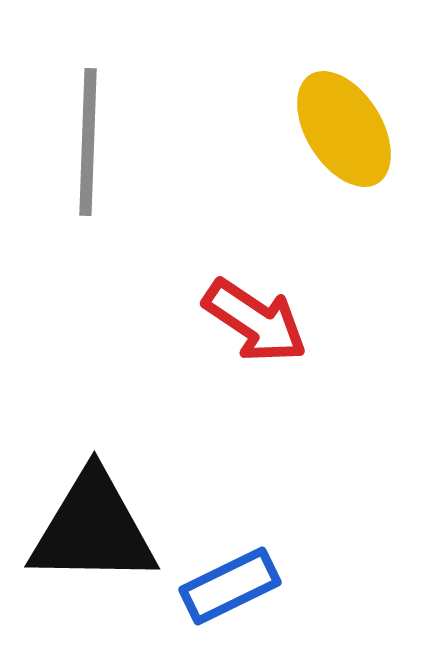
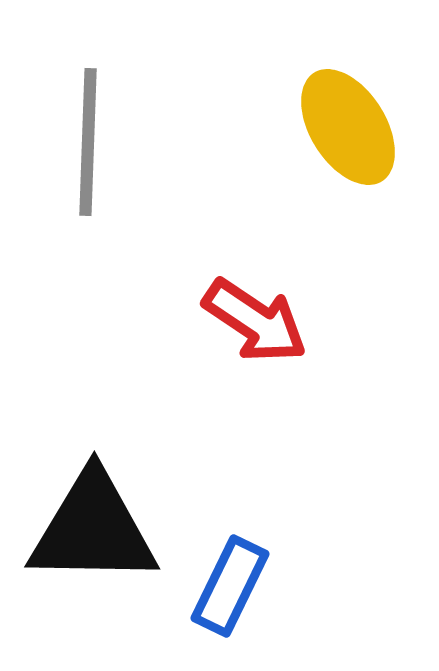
yellow ellipse: moved 4 px right, 2 px up
blue rectangle: rotated 38 degrees counterclockwise
